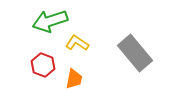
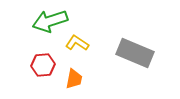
gray rectangle: rotated 27 degrees counterclockwise
red hexagon: rotated 25 degrees counterclockwise
